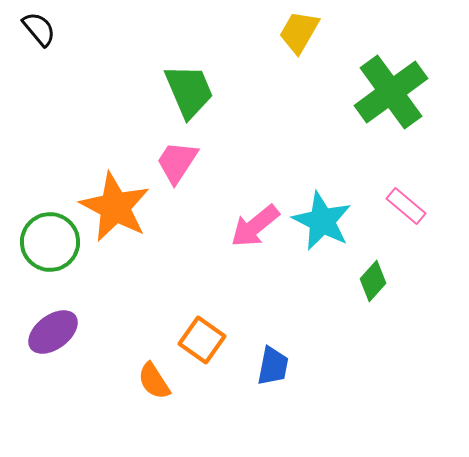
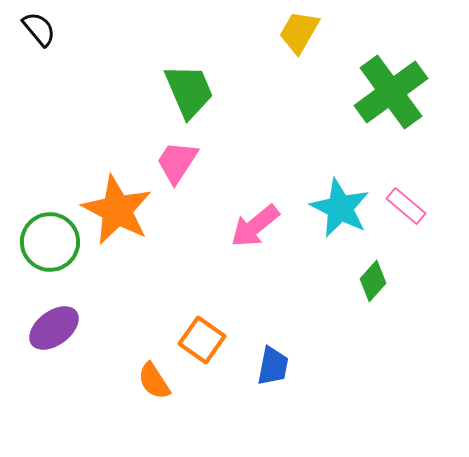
orange star: moved 2 px right, 3 px down
cyan star: moved 18 px right, 13 px up
purple ellipse: moved 1 px right, 4 px up
